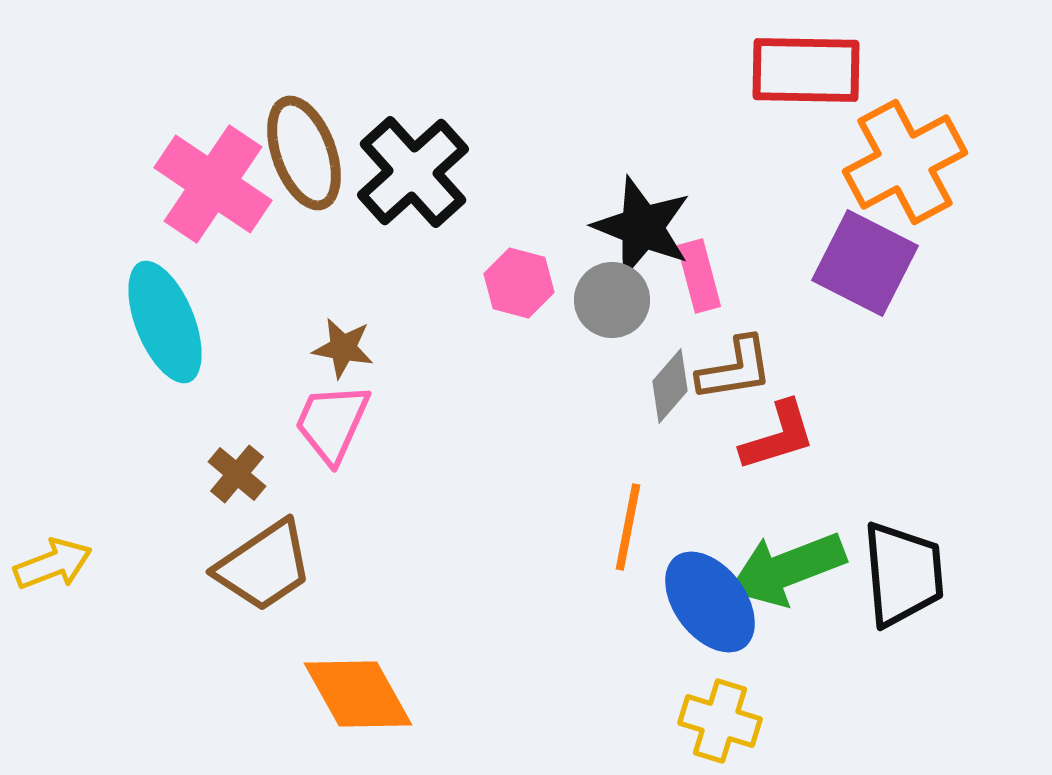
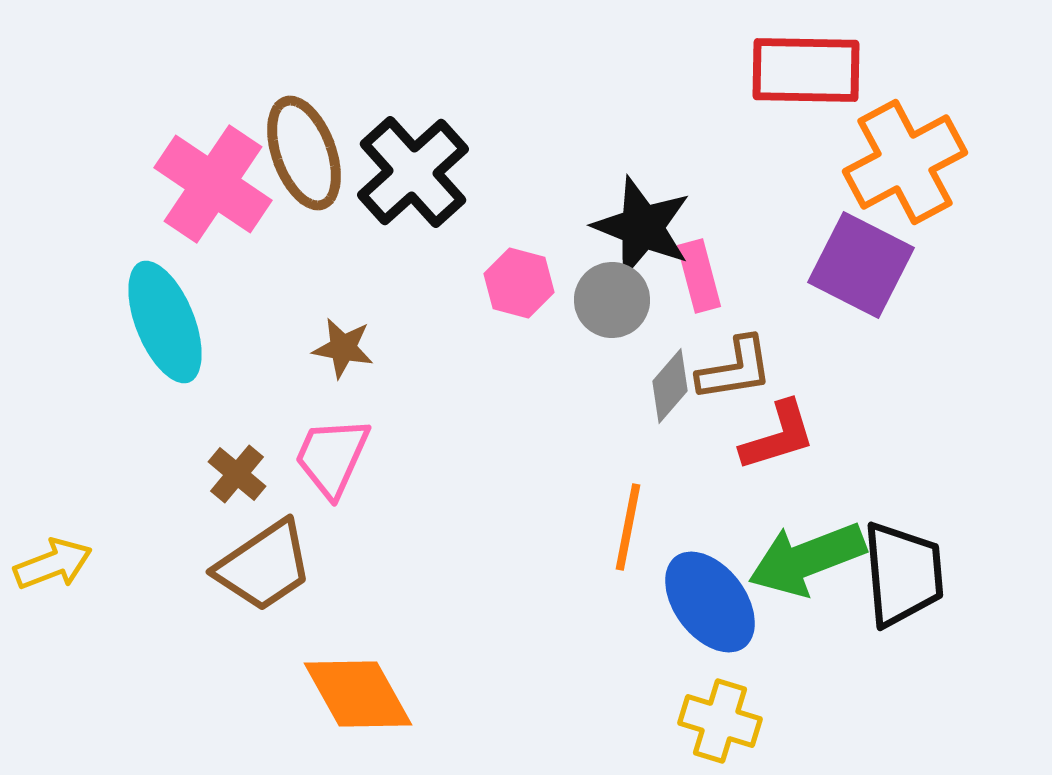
purple square: moved 4 px left, 2 px down
pink trapezoid: moved 34 px down
green arrow: moved 20 px right, 10 px up
